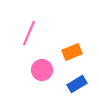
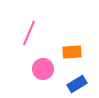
orange rectangle: rotated 18 degrees clockwise
pink circle: moved 1 px right, 1 px up
